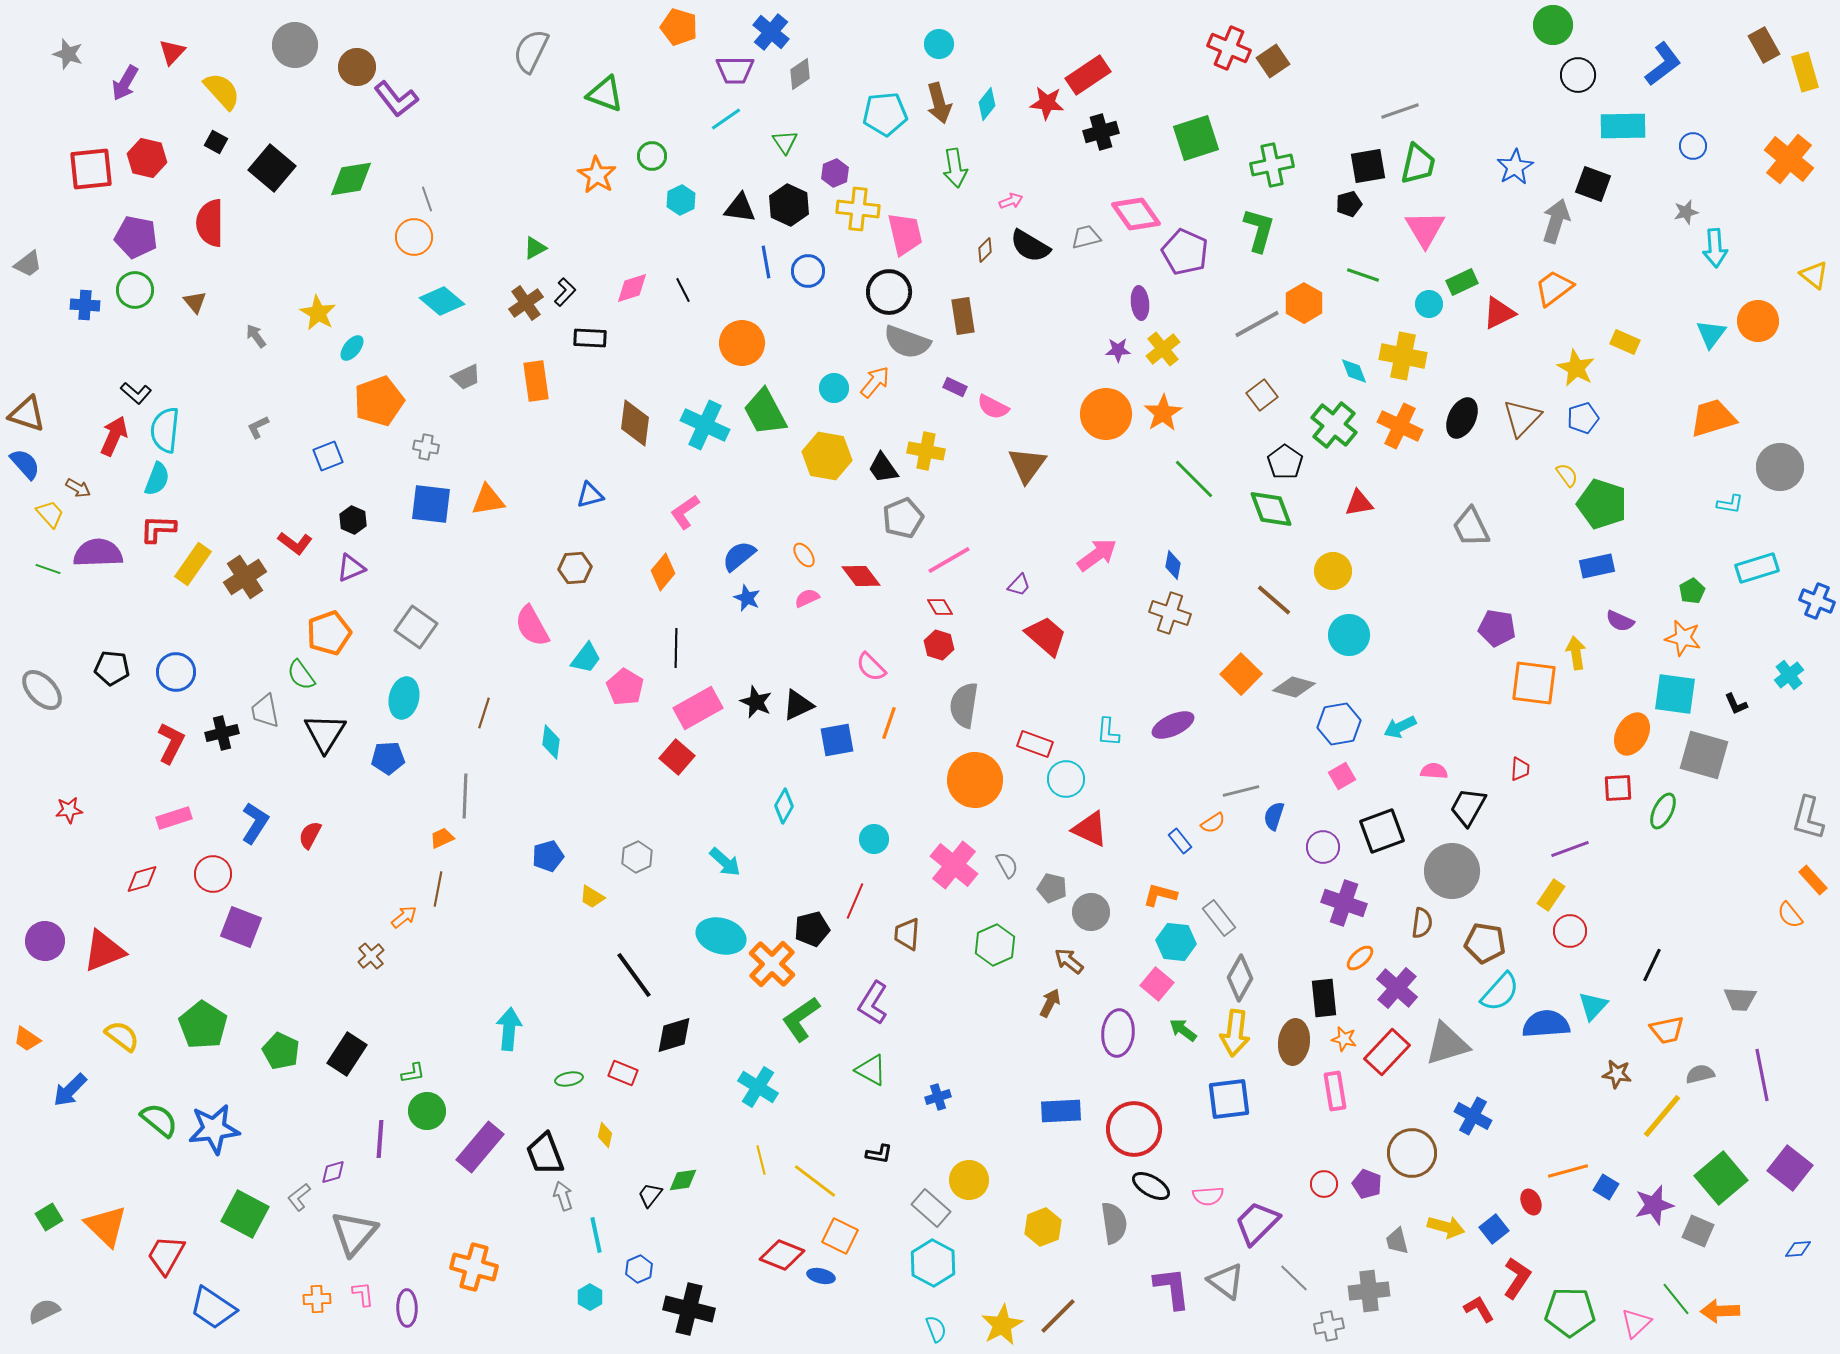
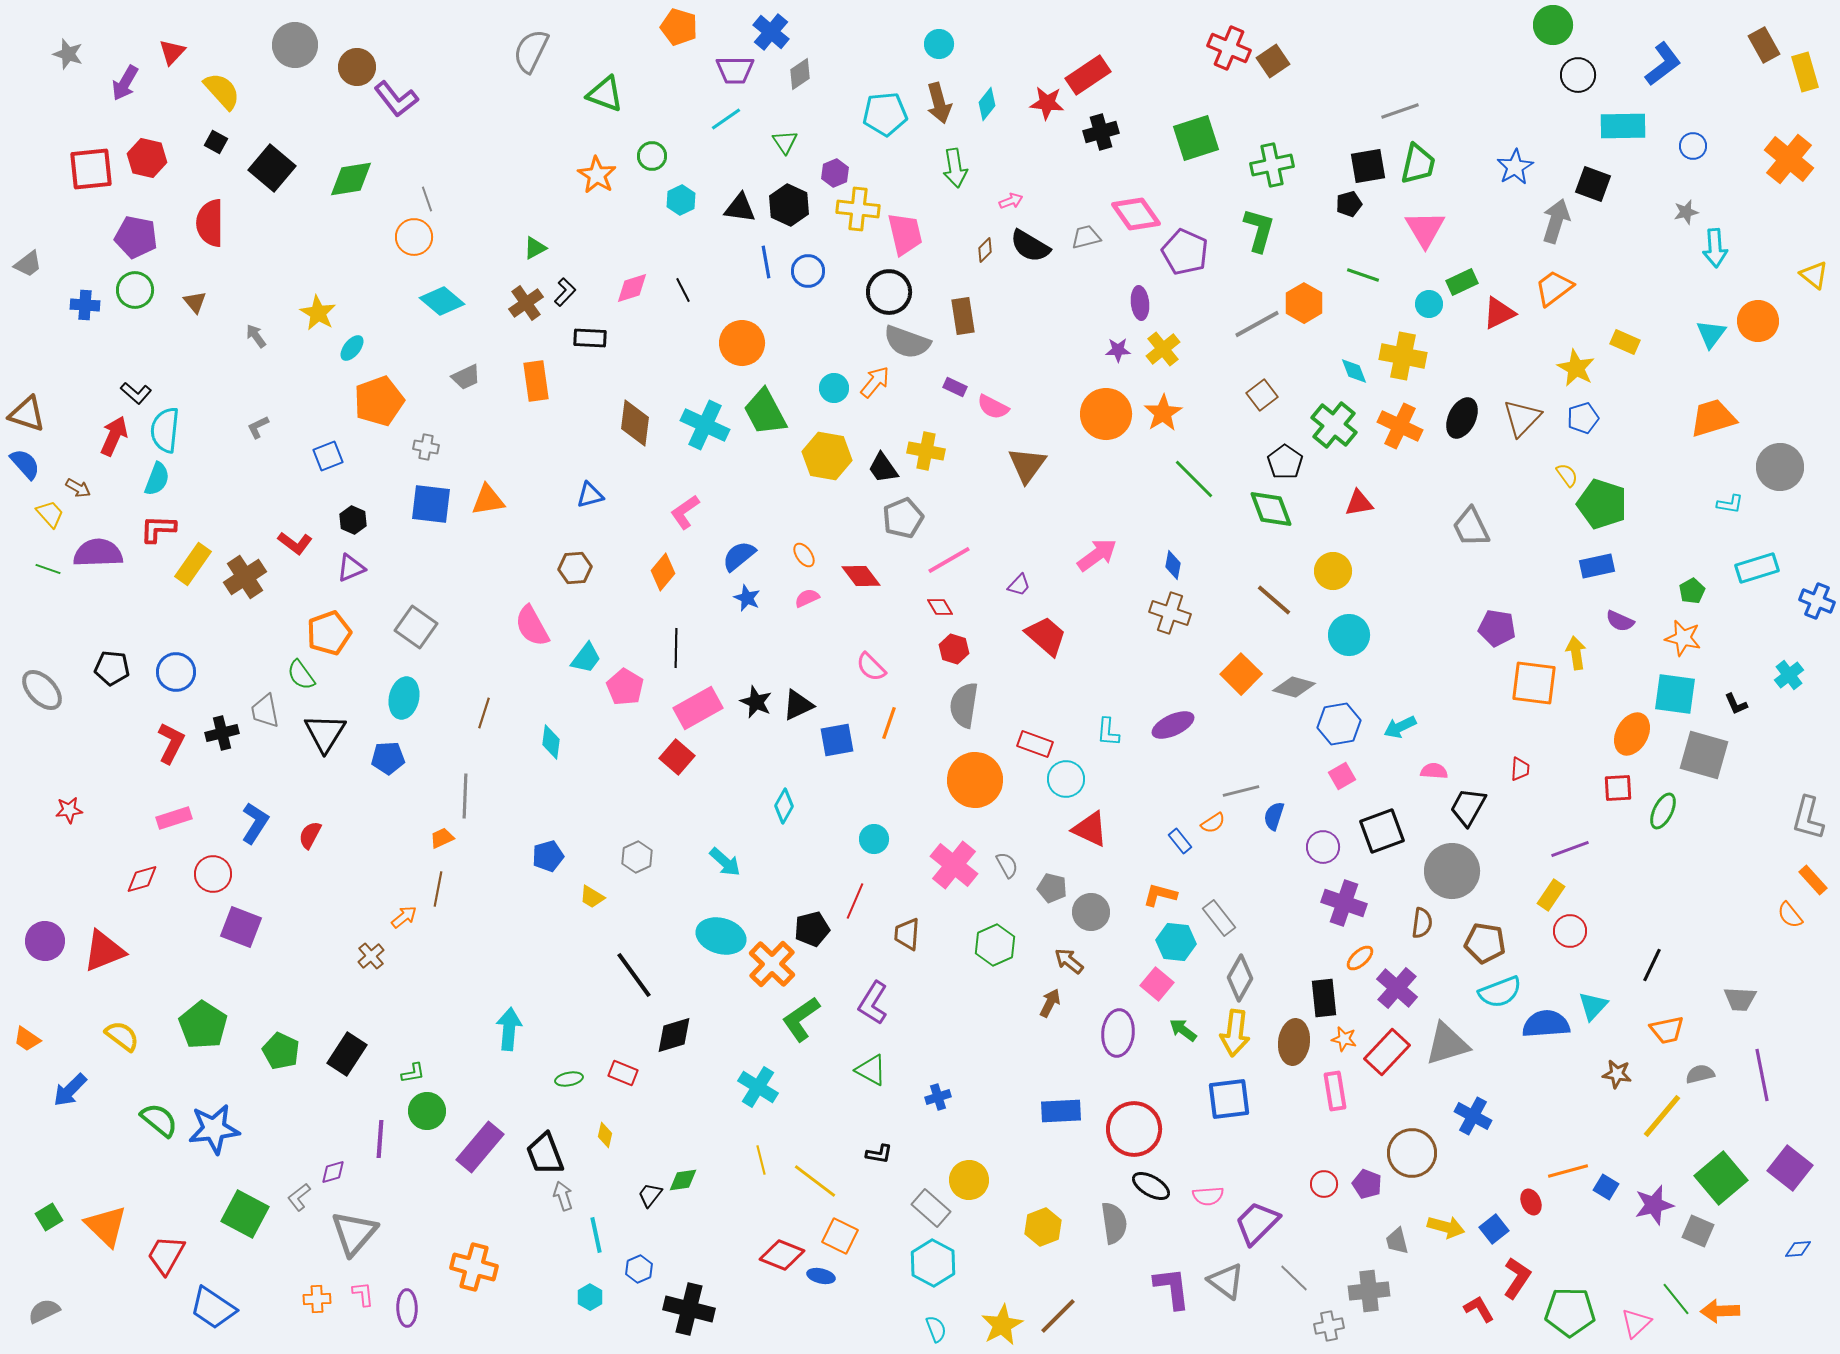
red hexagon at (939, 645): moved 15 px right, 4 px down
cyan semicircle at (1500, 992): rotated 27 degrees clockwise
